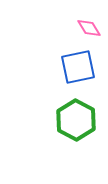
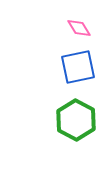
pink diamond: moved 10 px left
